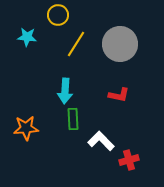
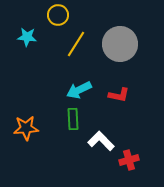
cyan arrow: moved 14 px right, 1 px up; rotated 60 degrees clockwise
